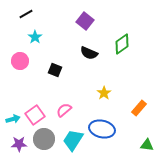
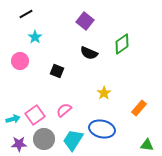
black square: moved 2 px right, 1 px down
